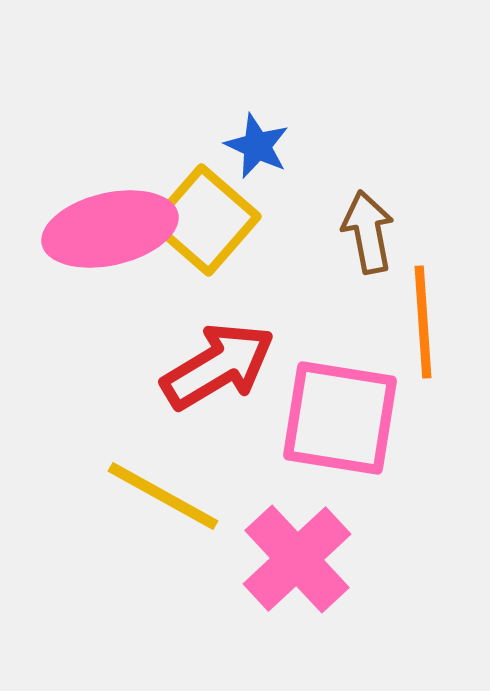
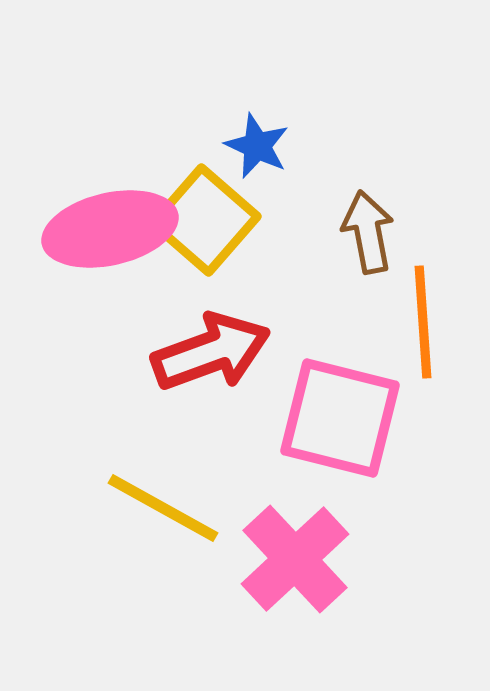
red arrow: moved 7 px left, 14 px up; rotated 11 degrees clockwise
pink square: rotated 5 degrees clockwise
yellow line: moved 12 px down
pink cross: moved 2 px left
